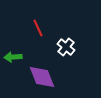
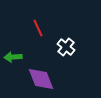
purple diamond: moved 1 px left, 2 px down
